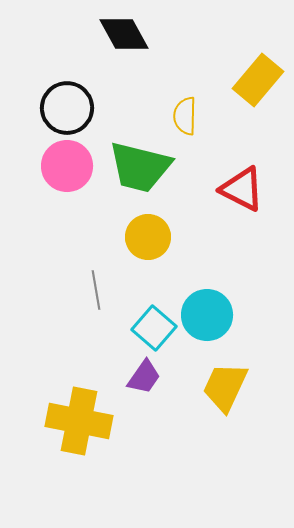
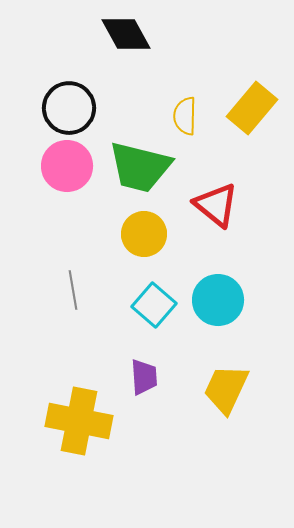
black diamond: moved 2 px right
yellow rectangle: moved 6 px left, 28 px down
black circle: moved 2 px right
red triangle: moved 26 px left, 16 px down; rotated 12 degrees clockwise
yellow circle: moved 4 px left, 3 px up
gray line: moved 23 px left
cyan circle: moved 11 px right, 15 px up
cyan square: moved 23 px up
purple trapezoid: rotated 39 degrees counterclockwise
yellow trapezoid: moved 1 px right, 2 px down
